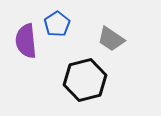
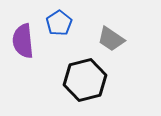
blue pentagon: moved 2 px right, 1 px up
purple semicircle: moved 3 px left
